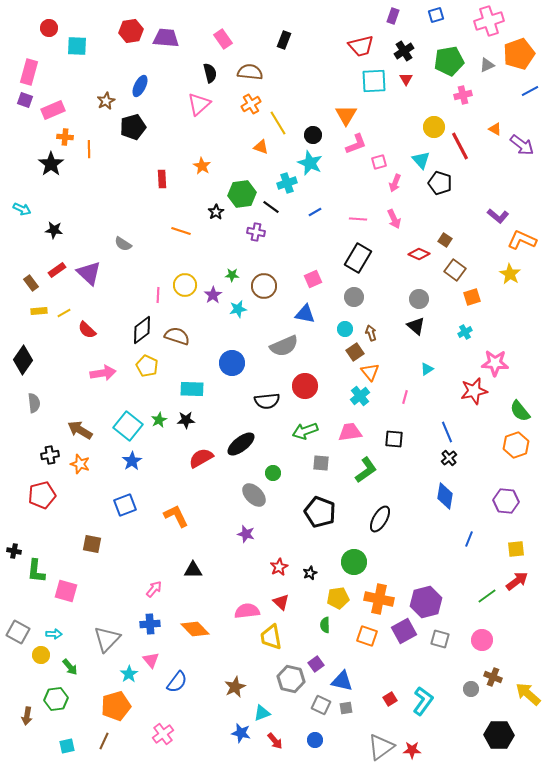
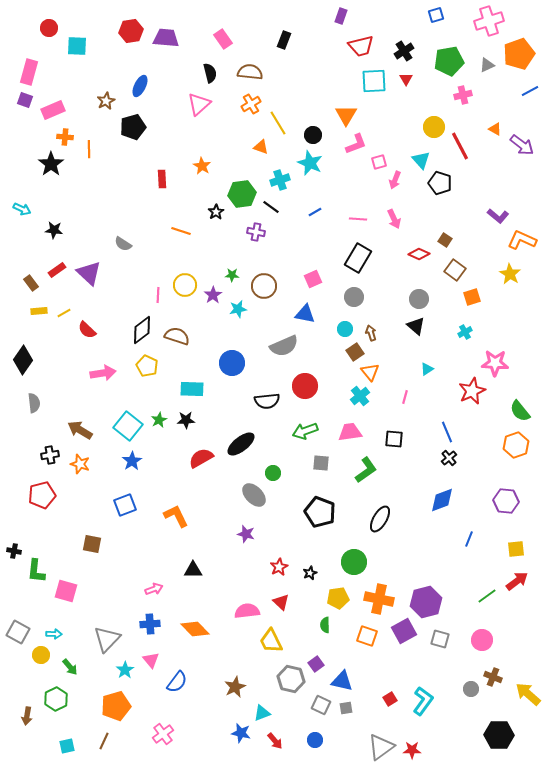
purple rectangle at (393, 16): moved 52 px left
cyan cross at (287, 183): moved 7 px left, 3 px up
pink arrow at (395, 183): moved 3 px up
red star at (474, 391): moved 2 px left; rotated 12 degrees counterclockwise
blue diamond at (445, 496): moved 3 px left, 4 px down; rotated 60 degrees clockwise
pink arrow at (154, 589): rotated 30 degrees clockwise
yellow trapezoid at (271, 637): moved 4 px down; rotated 16 degrees counterclockwise
cyan star at (129, 674): moved 4 px left, 4 px up
green hexagon at (56, 699): rotated 20 degrees counterclockwise
